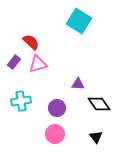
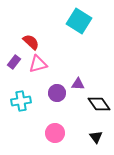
purple circle: moved 15 px up
pink circle: moved 1 px up
